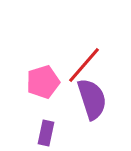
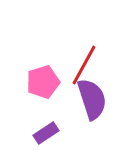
red line: rotated 12 degrees counterclockwise
purple rectangle: rotated 45 degrees clockwise
